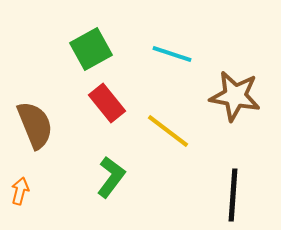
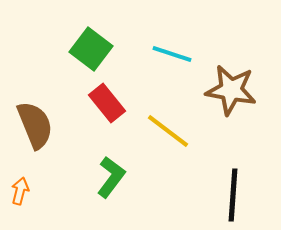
green square: rotated 24 degrees counterclockwise
brown star: moved 4 px left, 6 px up
